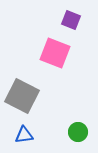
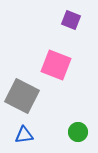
pink square: moved 1 px right, 12 px down
